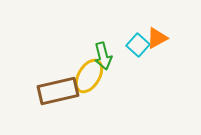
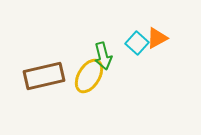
cyan square: moved 1 px left, 2 px up
brown rectangle: moved 14 px left, 15 px up
